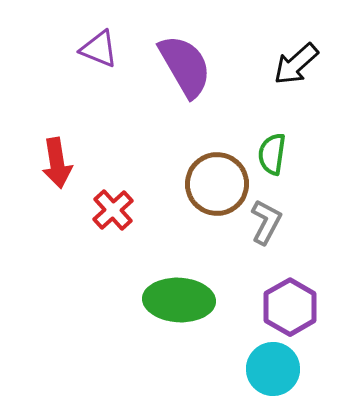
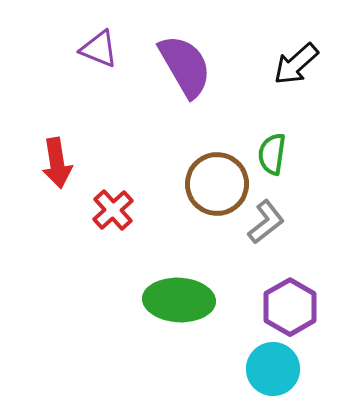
gray L-shape: rotated 24 degrees clockwise
